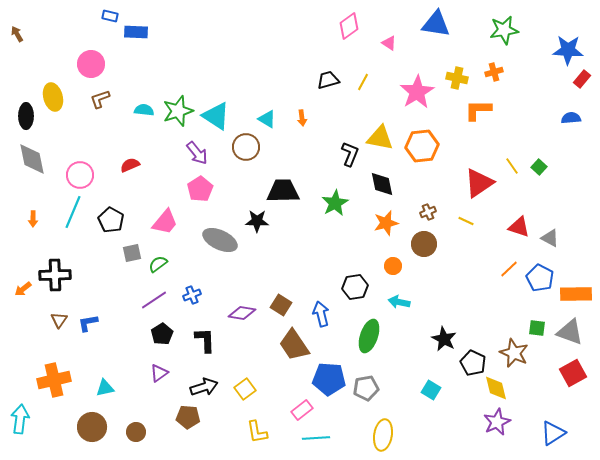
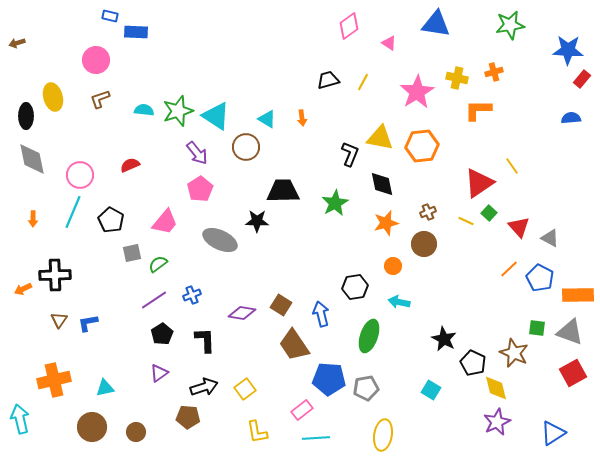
green star at (504, 30): moved 6 px right, 5 px up
brown arrow at (17, 34): moved 9 px down; rotated 77 degrees counterclockwise
pink circle at (91, 64): moved 5 px right, 4 px up
green square at (539, 167): moved 50 px left, 46 px down
red triangle at (519, 227): rotated 30 degrees clockwise
orange arrow at (23, 289): rotated 12 degrees clockwise
orange rectangle at (576, 294): moved 2 px right, 1 px down
cyan arrow at (20, 419): rotated 20 degrees counterclockwise
